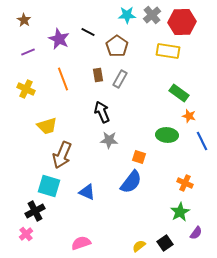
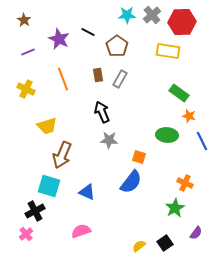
green star: moved 5 px left, 4 px up
pink semicircle: moved 12 px up
